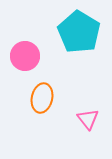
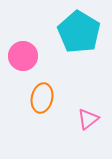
pink circle: moved 2 px left
pink triangle: rotated 30 degrees clockwise
